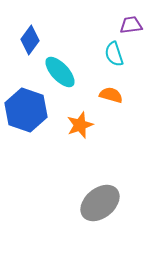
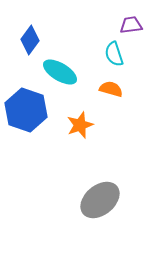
cyan ellipse: rotated 16 degrees counterclockwise
orange semicircle: moved 6 px up
gray ellipse: moved 3 px up
